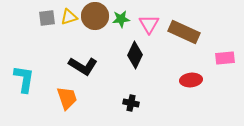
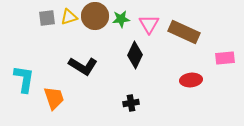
orange trapezoid: moved 13 px left
black cross: rotated 21 degrees counterclockwise
